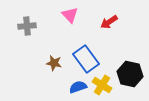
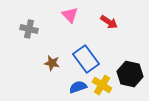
red arrow: rotated 114 degrees counterclockwise
gray cross: moved 2 px right, 3 px down; rotated 18 degrees clockwise
brown star: moved 2 px left
